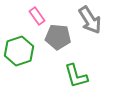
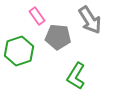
green L-shape: rotated 48 degrees clockwise
